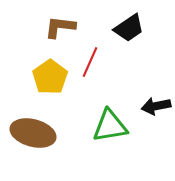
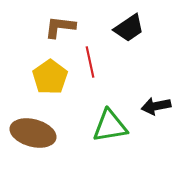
red line: rotated 36 degrees counterclockwise
